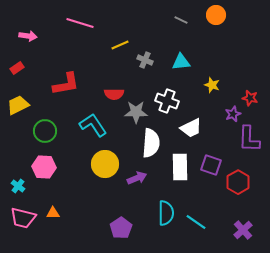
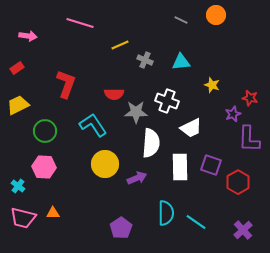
red L-shape: rotated 60 degrees counterclockwise
